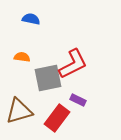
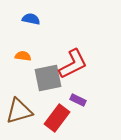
orange semicircle: moved 1 px right, 1 px up
